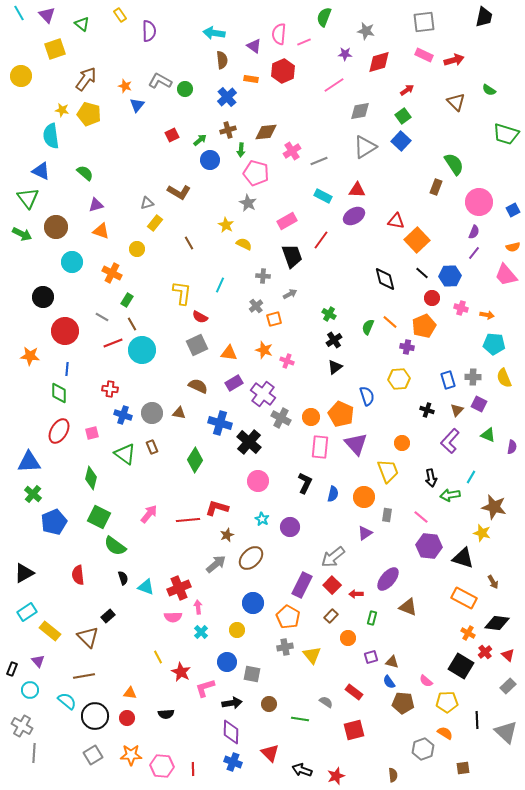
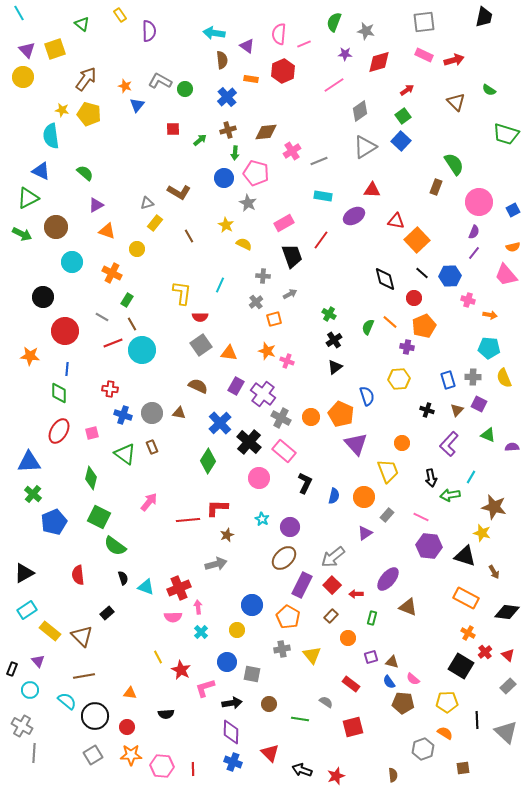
purple triangle at (47, 15): moved 20 px left, 35 px down
green semicircle at (324, 17): moved 10 px right, 5 px down
pink line at (304, 42): moved 2 px down
purple triangle at (254, 46): moved 7 px left
yellow circle at (21, 76): moved 2 px right, 1 px down
gray diamond at (360, 111): rotated 25 degrees counterclockwise
red square at (172, 135): moved 1 px right, 6 px up; rotated 24 degrees clockwise
green arrow at (241, 150): moved 6 px left, 3 px down
blue circle at (210, 160): moved 14 px right, 18 px down
red triangle at (357, 190): moved 15 px right
cyan rectangle at (323, 196): rotated 18 degrees counterclockwise
green triangle at (28, 198): rotated 40 degrees clockwise
purple triangle at (96, 205): rotated 14 degrees counterclockwise
pink rectangle at (287, 221): moved 3 px left, 2 px down
orange triangle at (101, 231): moved 6 px right
brown line at (189, 243): moved 7 px up
red circle at (432, 298): moved 18 px left
gray cross at (256, 306): moved 4 px up
pink cross at (461, 308): moved 7 px right, 8 px up
orange arrow at (487, 315): moved 3 px right
red semicircle at (200, 317): rotated 28 degrees counterclockwise
cyan pentagon at (494, 344): moved 5 px left, 4 px down
gray square at (197, 345): moved 4 px right; rotated 10 degrees counterclockwise
orange star at (264, 350): moved 3 px right, 1 px down
purple rectangle at (234, 383): moved 2 px right, 3 px down; rotated 30 degrees counterclockwise
blue cross at (220, 423): rotated 30 degrees clockwise
purple L-shape at (450, 441): moved 1 px left, 3 px down
pink rectangle at (320, 447): moved 36 px left, 4 px down; rotated 55 degrees counterclockwise
purple semicircle at (512, 447): rotated 104 degrees counterclockwise
green diamond at (195, 460): moved 13 px right, 1 px down
pink circle at (258, 481): moved 1 px right, 3 px up
blue semicircle at (333, 494): moved 1 px right, 2 px down
red L-shape at (217, 508): rotated 15 degrees counterclockwise
pink arrow at (149, 514): moved 12 px up
gray rectangle at (387, 515): rotated 32 degrees clockwise
pink line at (421, 517): rotated 14 degrees counterclockwise
brown ellipse at (251, 558): moved 33 px right
black triangle at (463, 558): moved 2 px right, 2 px up
gray arrow at (216, 564): rotated 25 degrees clockwise
brown arrow at (493, 582): moved 1 px right, 10 px up
orange rectangle at (464, 598): moved 2 px right
blue circle at (253, 603): moved 1 px left, 2 px down
cyan rectangle at (27, 612): moved 2 px up
black rectangle at (108, 616): moved 1 px left, 3 px up
black diamond at (497, 623): moved 10 px right, 11 px up
brown triangle at (88, 637): moved 6 px left, 1 px up
gray cross at (285, 647): moved 3 px left, 2 px down
red star at (181, 672): moved 2 px up
pink semicircle at (426, 681): moved 13 px left, 2 px up
red rectangle at (354, 692): moved 3 px left, 8 px up
red circle at (127, 718): moved 9 px down
red square at (354, 730): moved 1 px left, 3 px up
